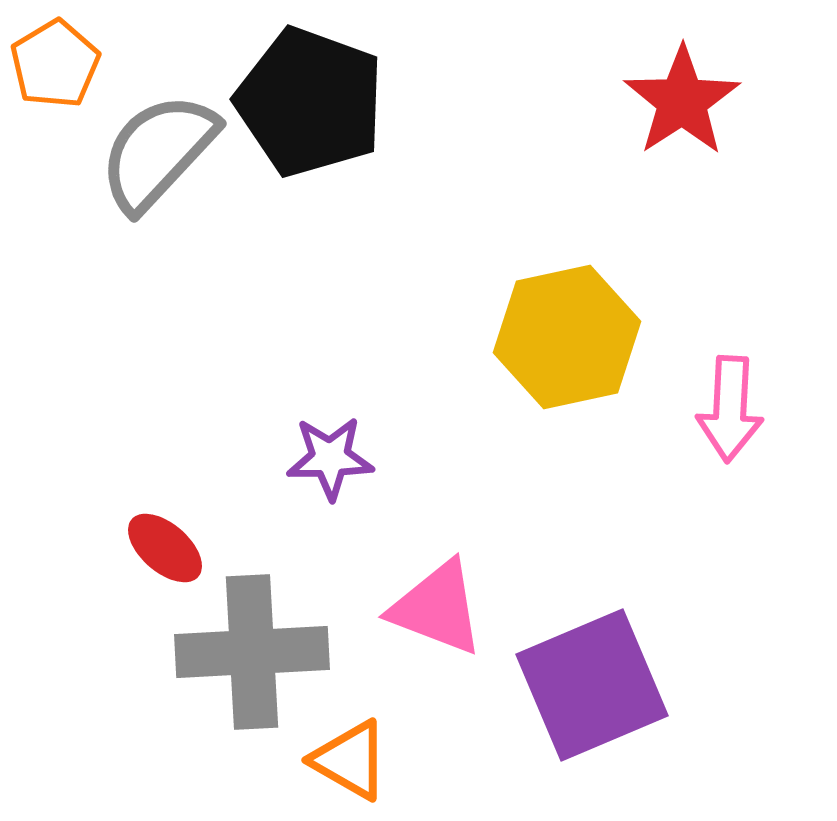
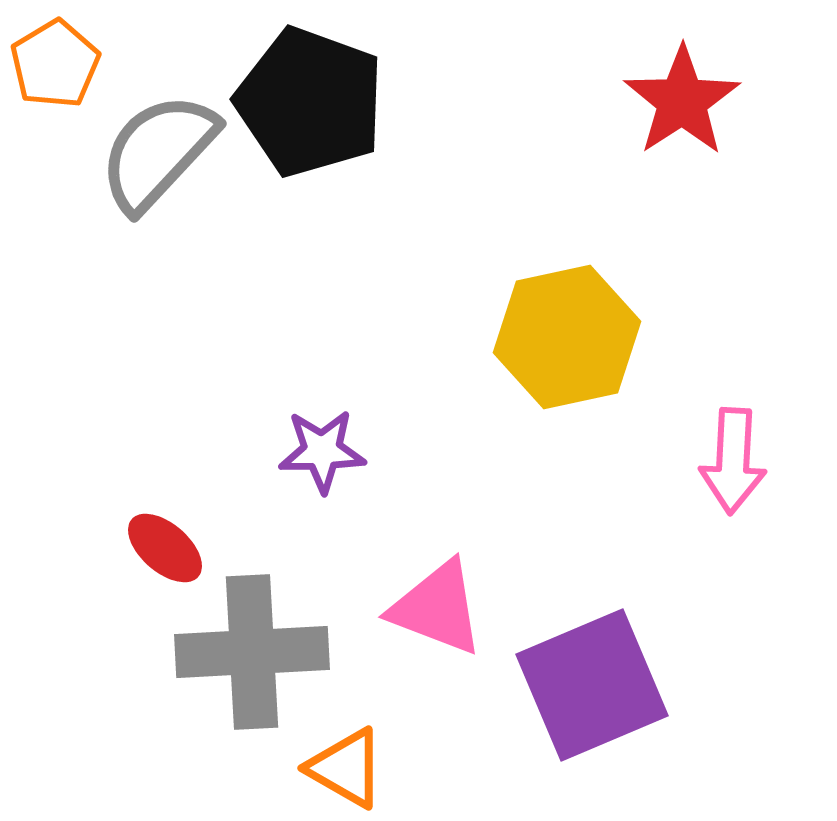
pink arrow: moved 3 px right, 52 px down
purple star: moved 8 px left, 7 px up
orange triangle: moved 4 px left, 8 px down
